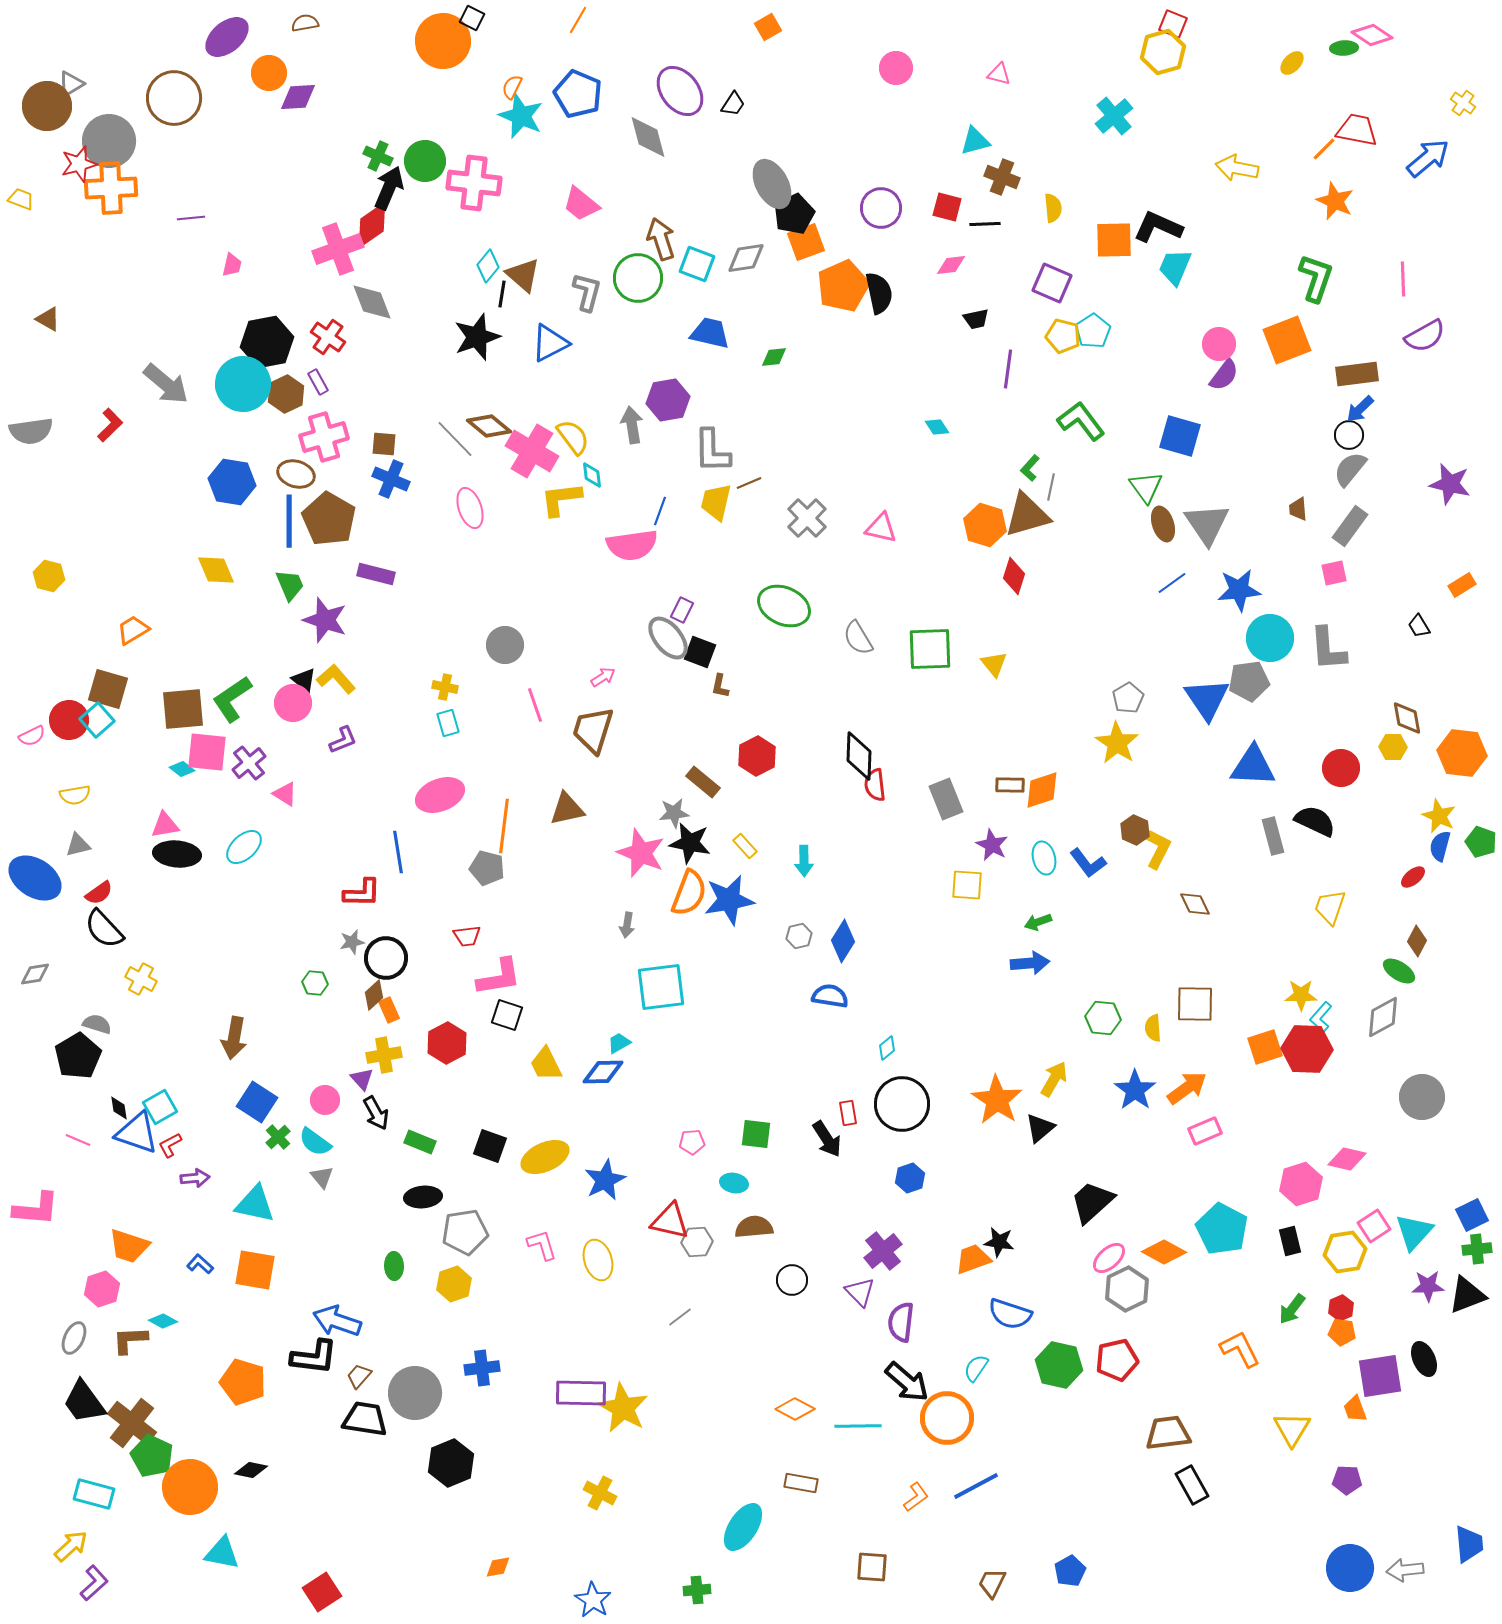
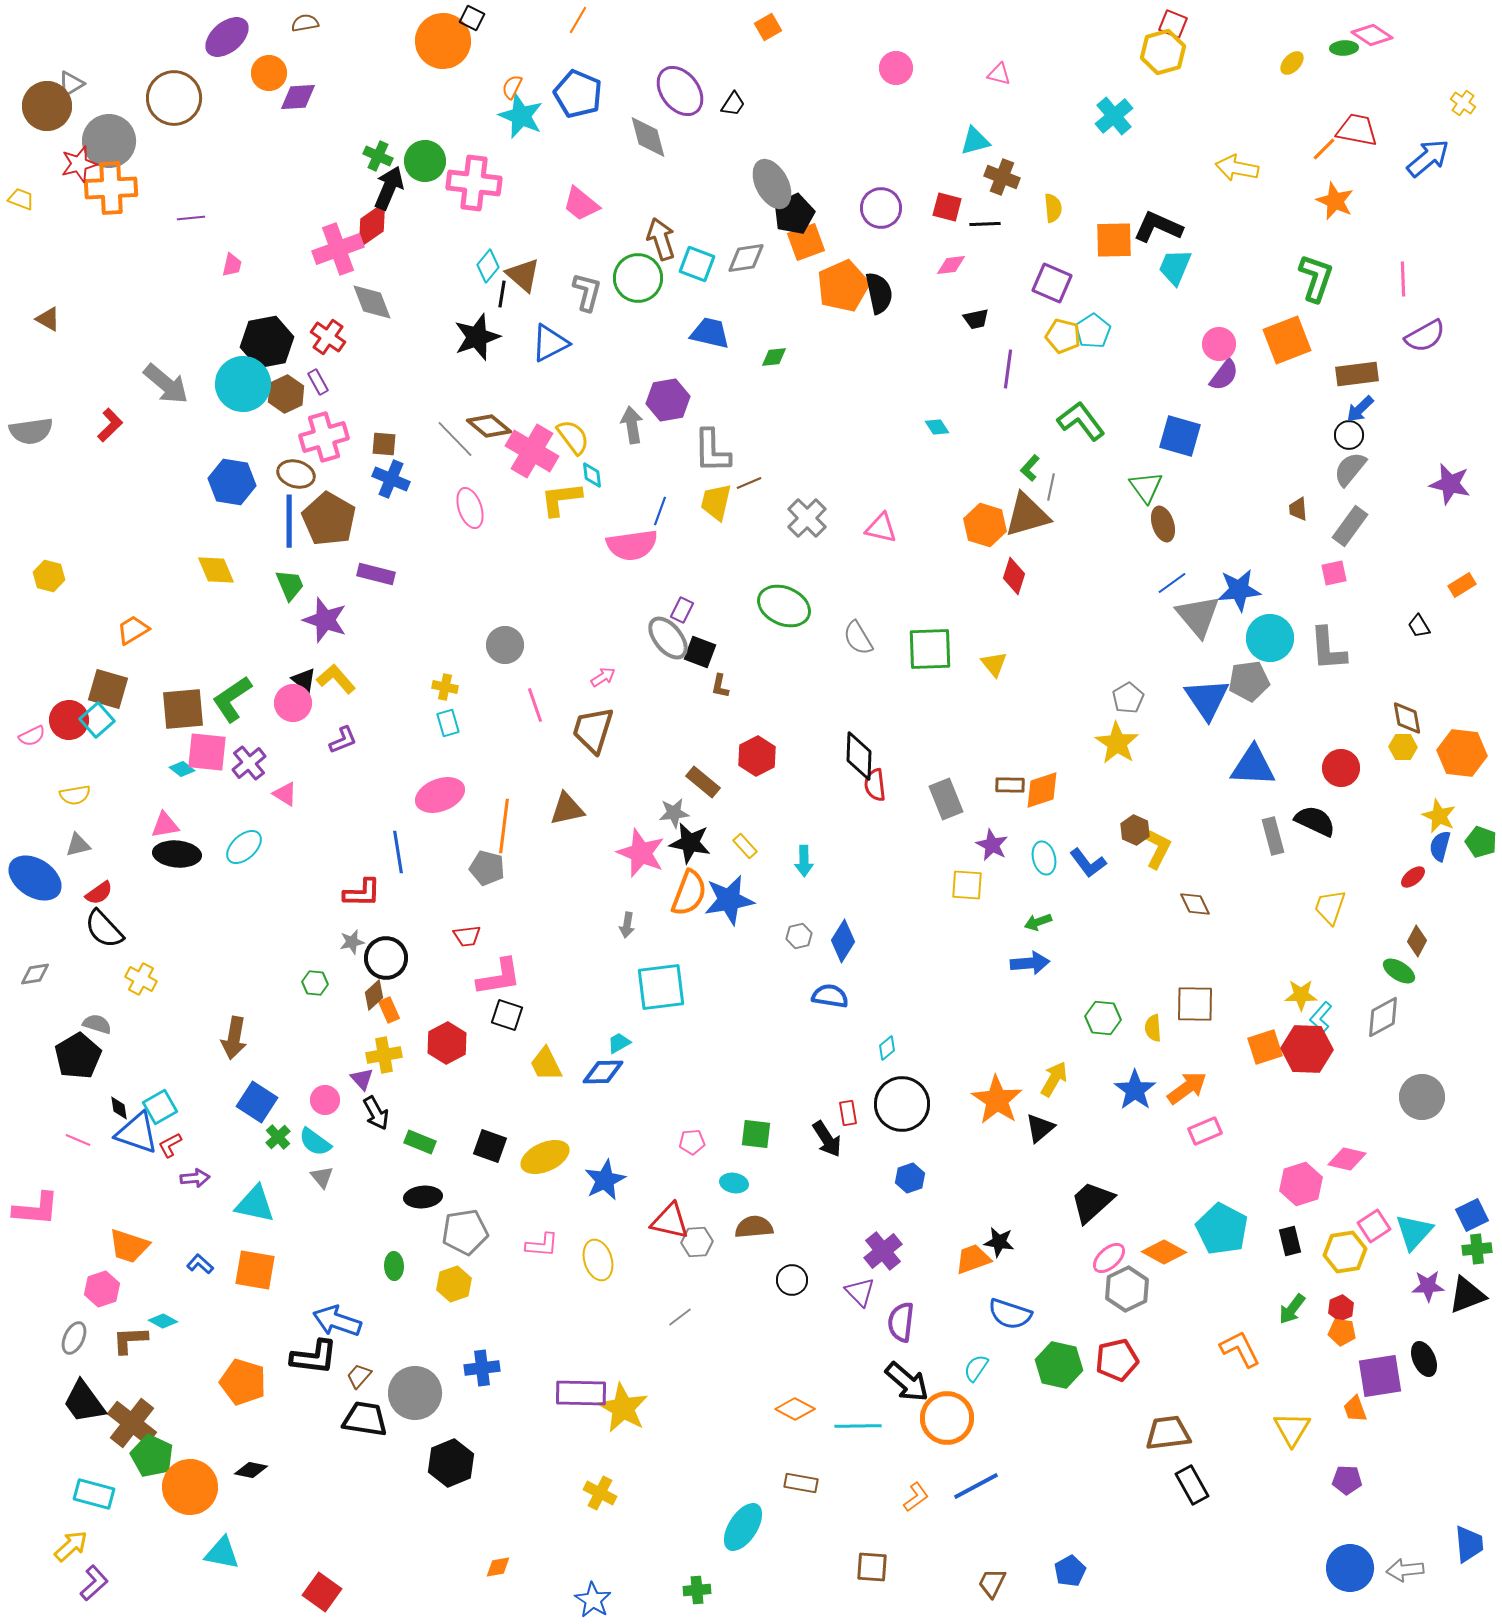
gray triangle at (1207, 524): moved 9 px left, 92 px down; rotated 6 degrees counterclockwise
yellow hexagon at (1393, 747): moved 10 px right
pink L-shape at (542, 1245): rotated 112 degrees clockwise
red square at (322, 1592): rotated 21 degrees counterclockwise
